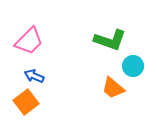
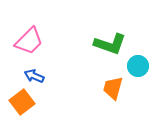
green L-shape: moved 4 px down
cyan circle: moved 5 px right
orange trapezoid: rotated 65 degrees clockwise
orange square: moved 4 px left
